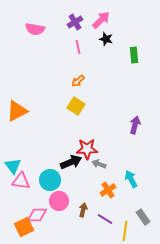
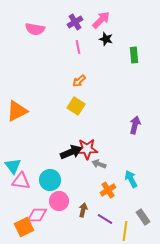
orange arrow: moved 1 px right
black arrow: moved 10 px up
